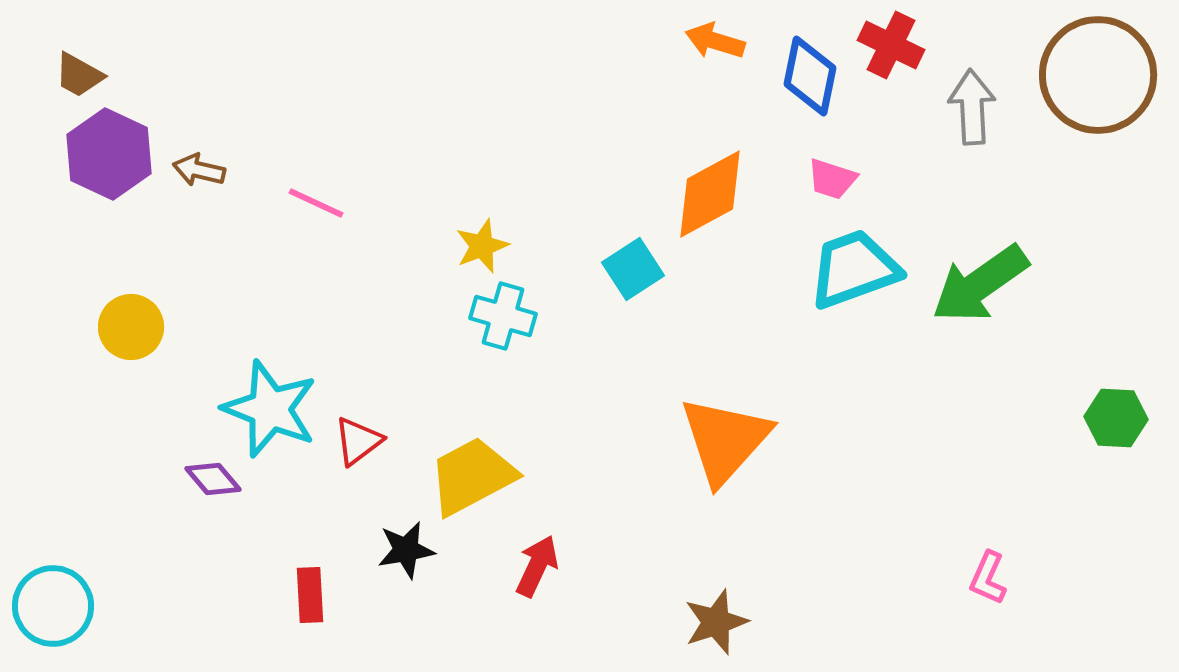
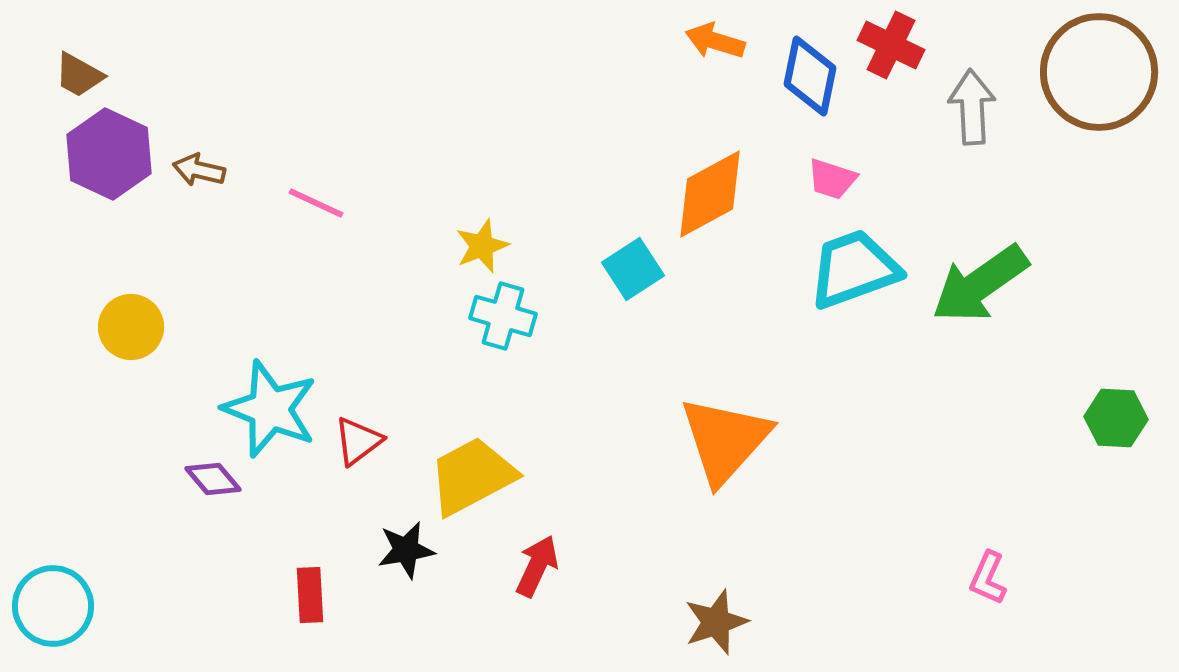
brown circle: moved 1 px right, 3 px up
